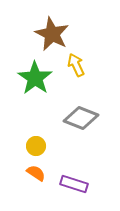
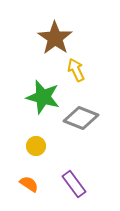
brown star: moved 3 px right, 4 px down; rotated 8 degrees clockwise
yellow arrow: moved 5 px down
green star: moved 8 px right, 19 px down; rotated 20 degrees counterclockwise
orange semicircle: moved 7 px left, 11 px down
purple rectangle: rotated 36 degrees clockwise
